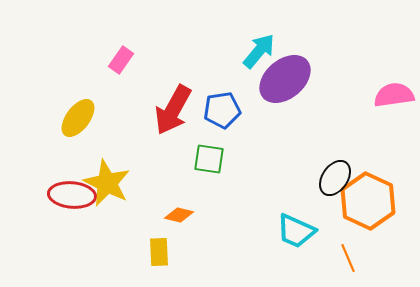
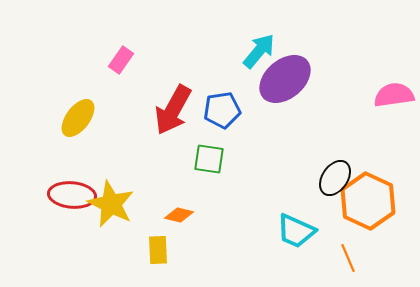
yellow star: moved 4 px right, 21 px down
yellow rectangle: moved 1 px left, 2 px up
